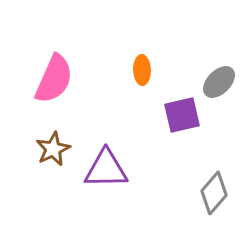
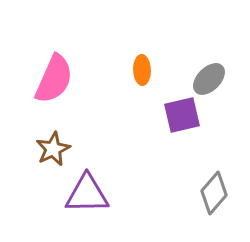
gray ellipse: moved 10 px left, 3 px up
purple triangle: moved 19 px left, 25 px down
